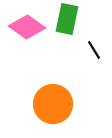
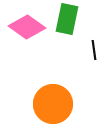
black line: rotated 24 degrees clockwise
